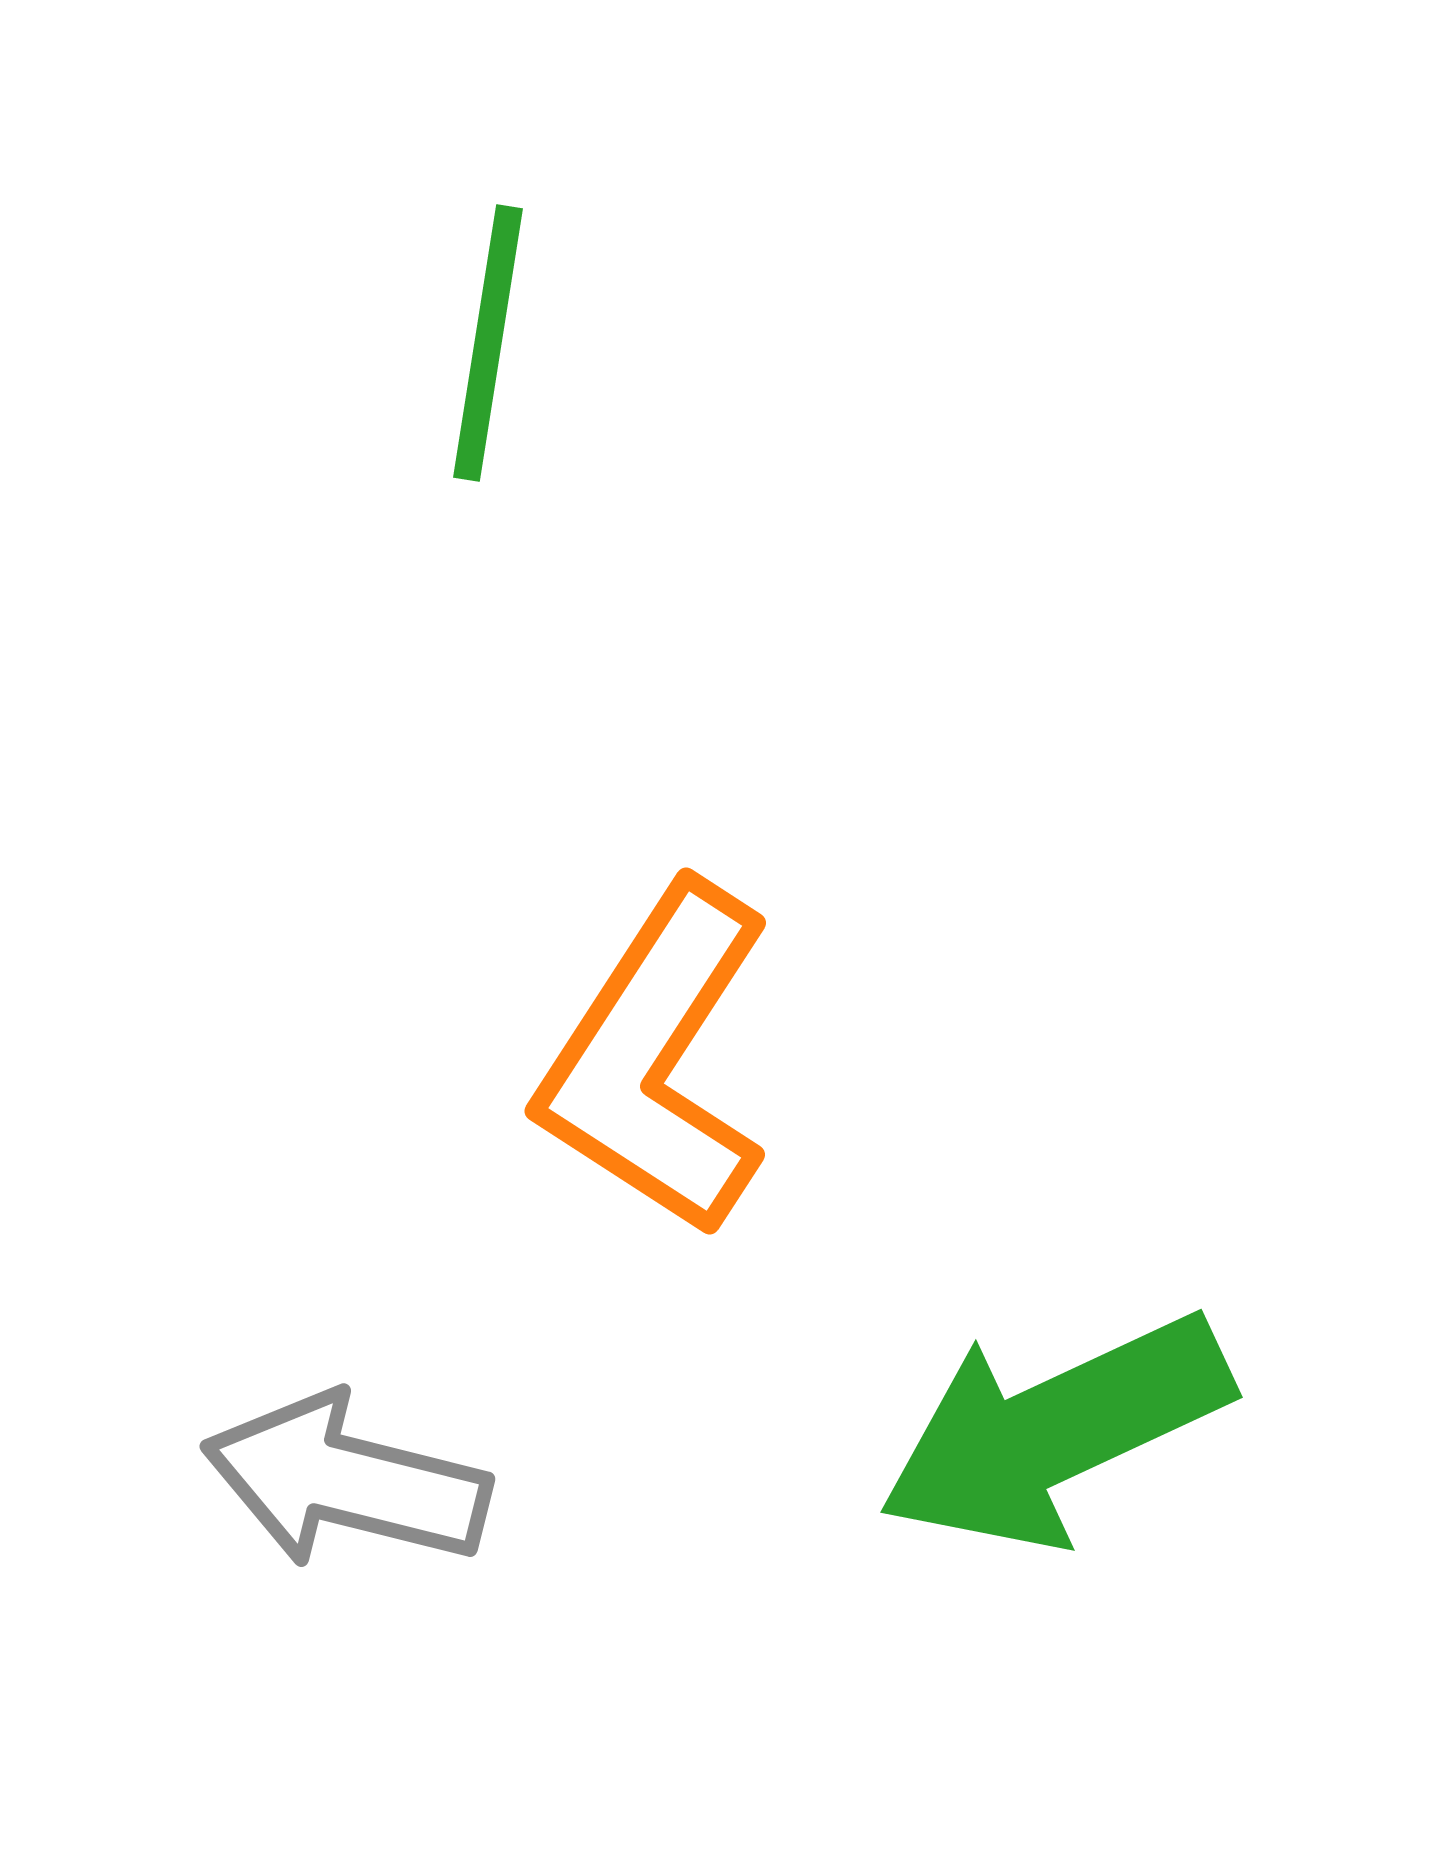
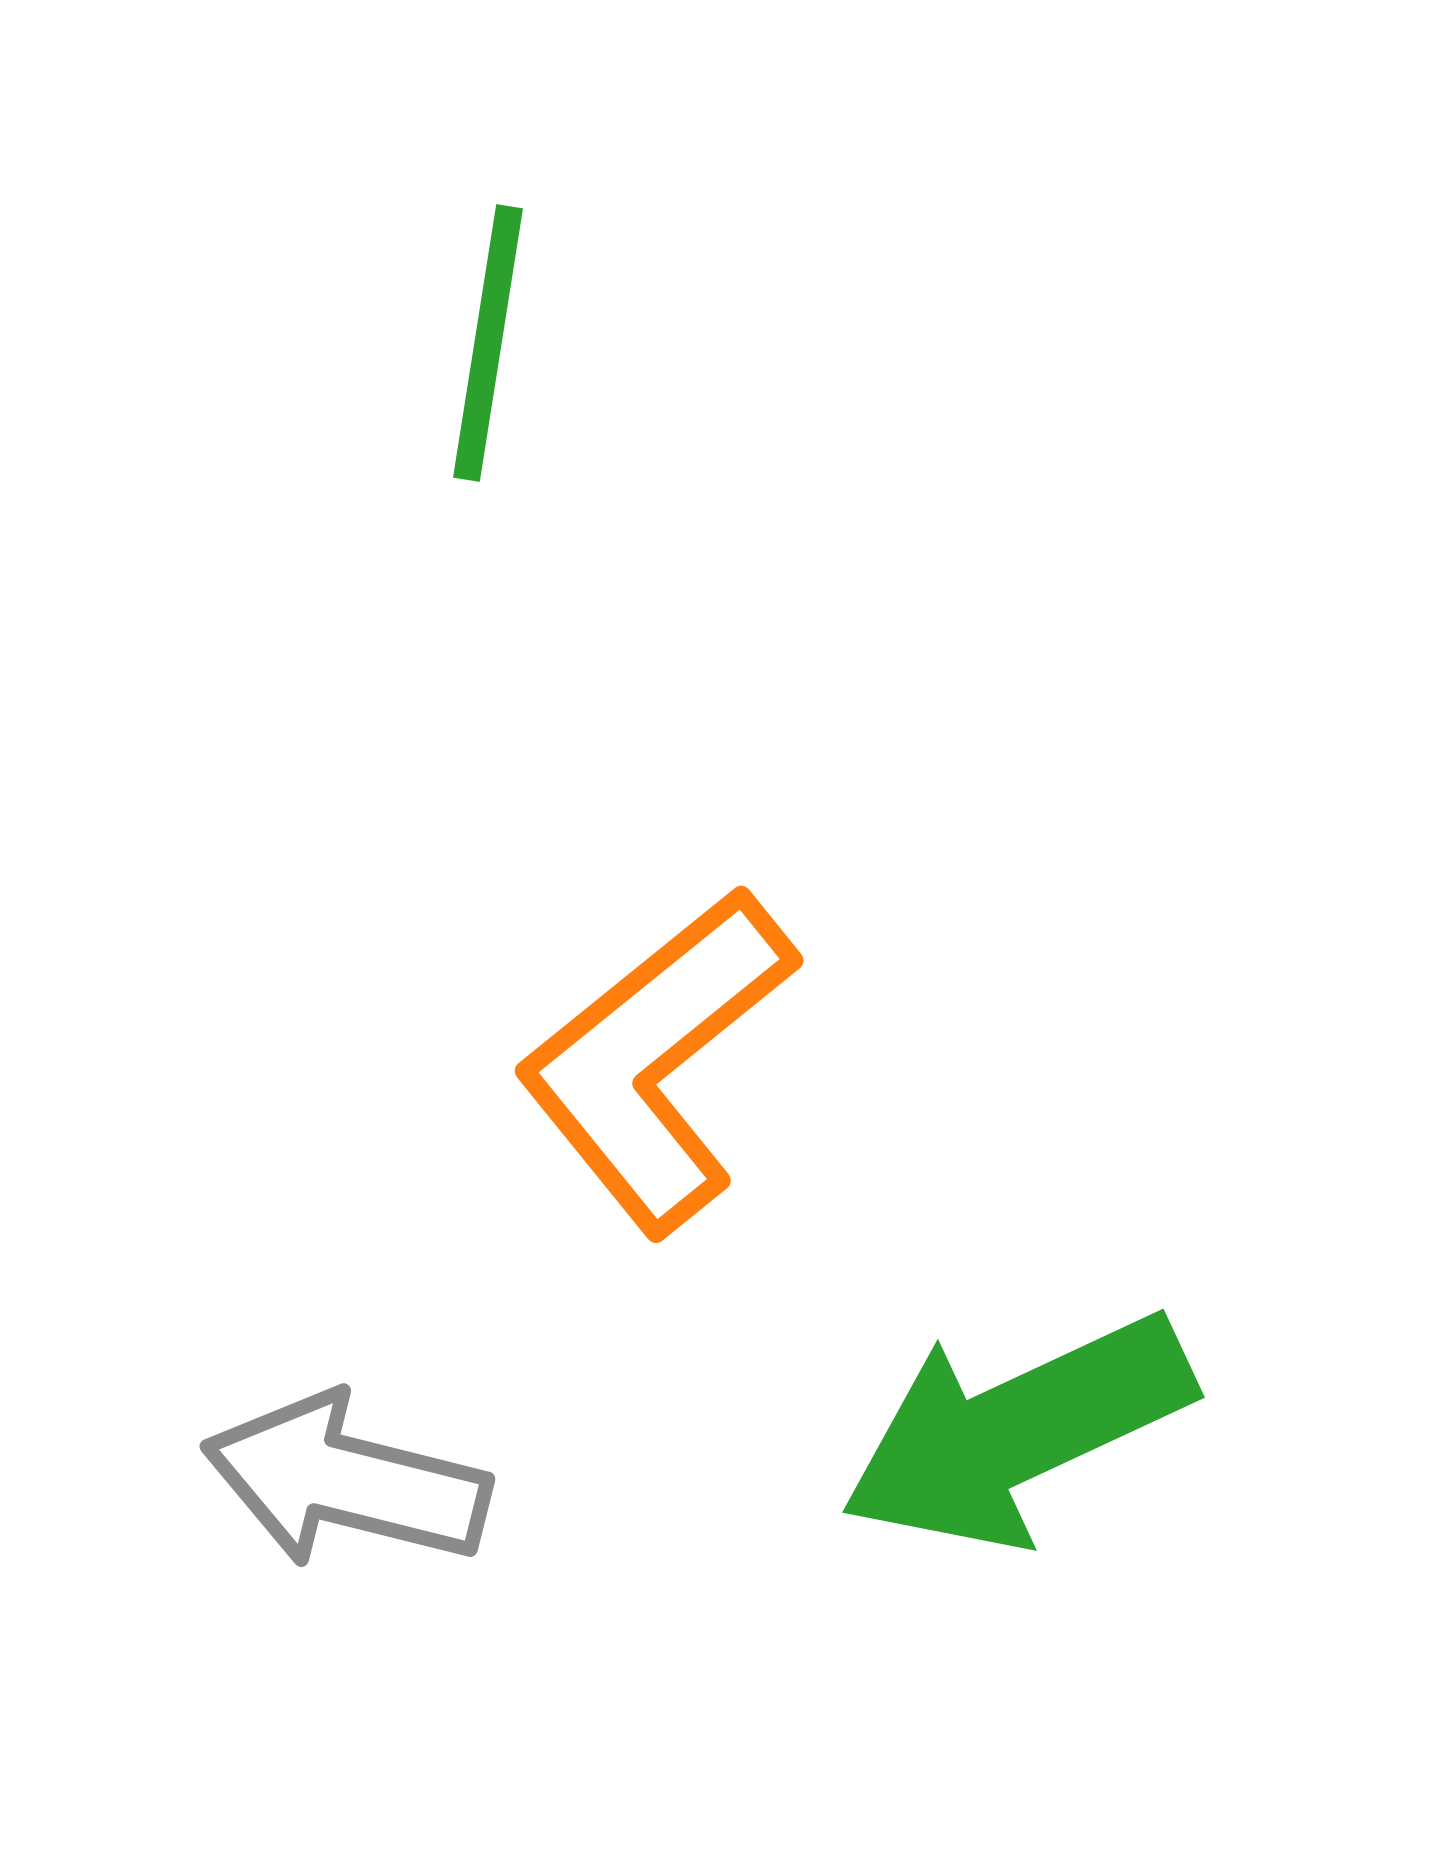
orange L-shape: rotated 18 degrees clockwise
green arrow: moved 38 px left
